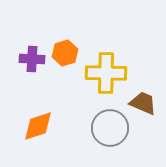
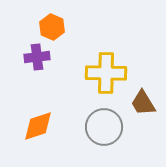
orange hexagon: moved 13 px left, 26 px up; rotated 20 degrees counterclockwise
purple cross: moved 5 px right, 2 px up; rotated 10 degrees counterclockwise
brown trapezoid: rotated 144 degrees counterclockwise
gray circle: moved 6 px left, 1 px up
